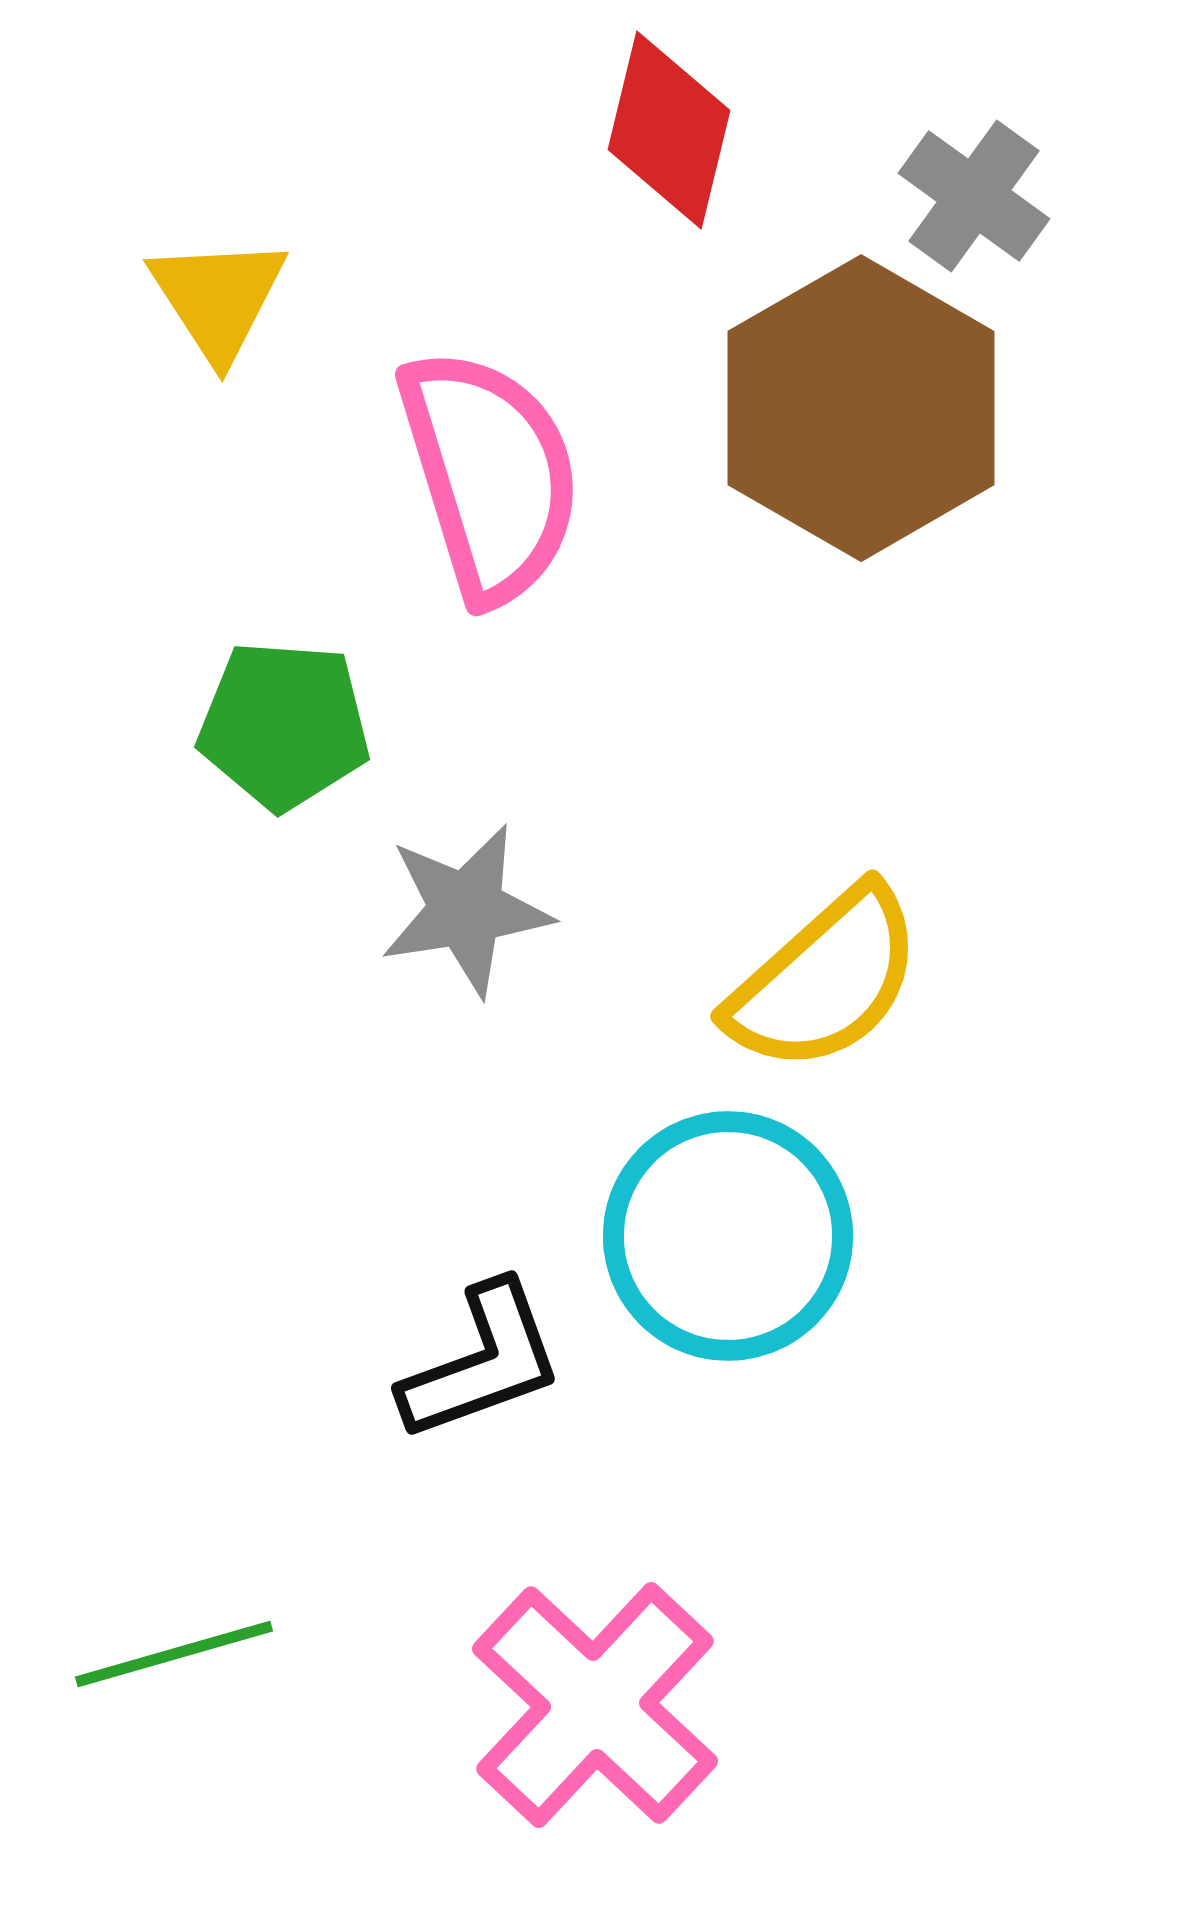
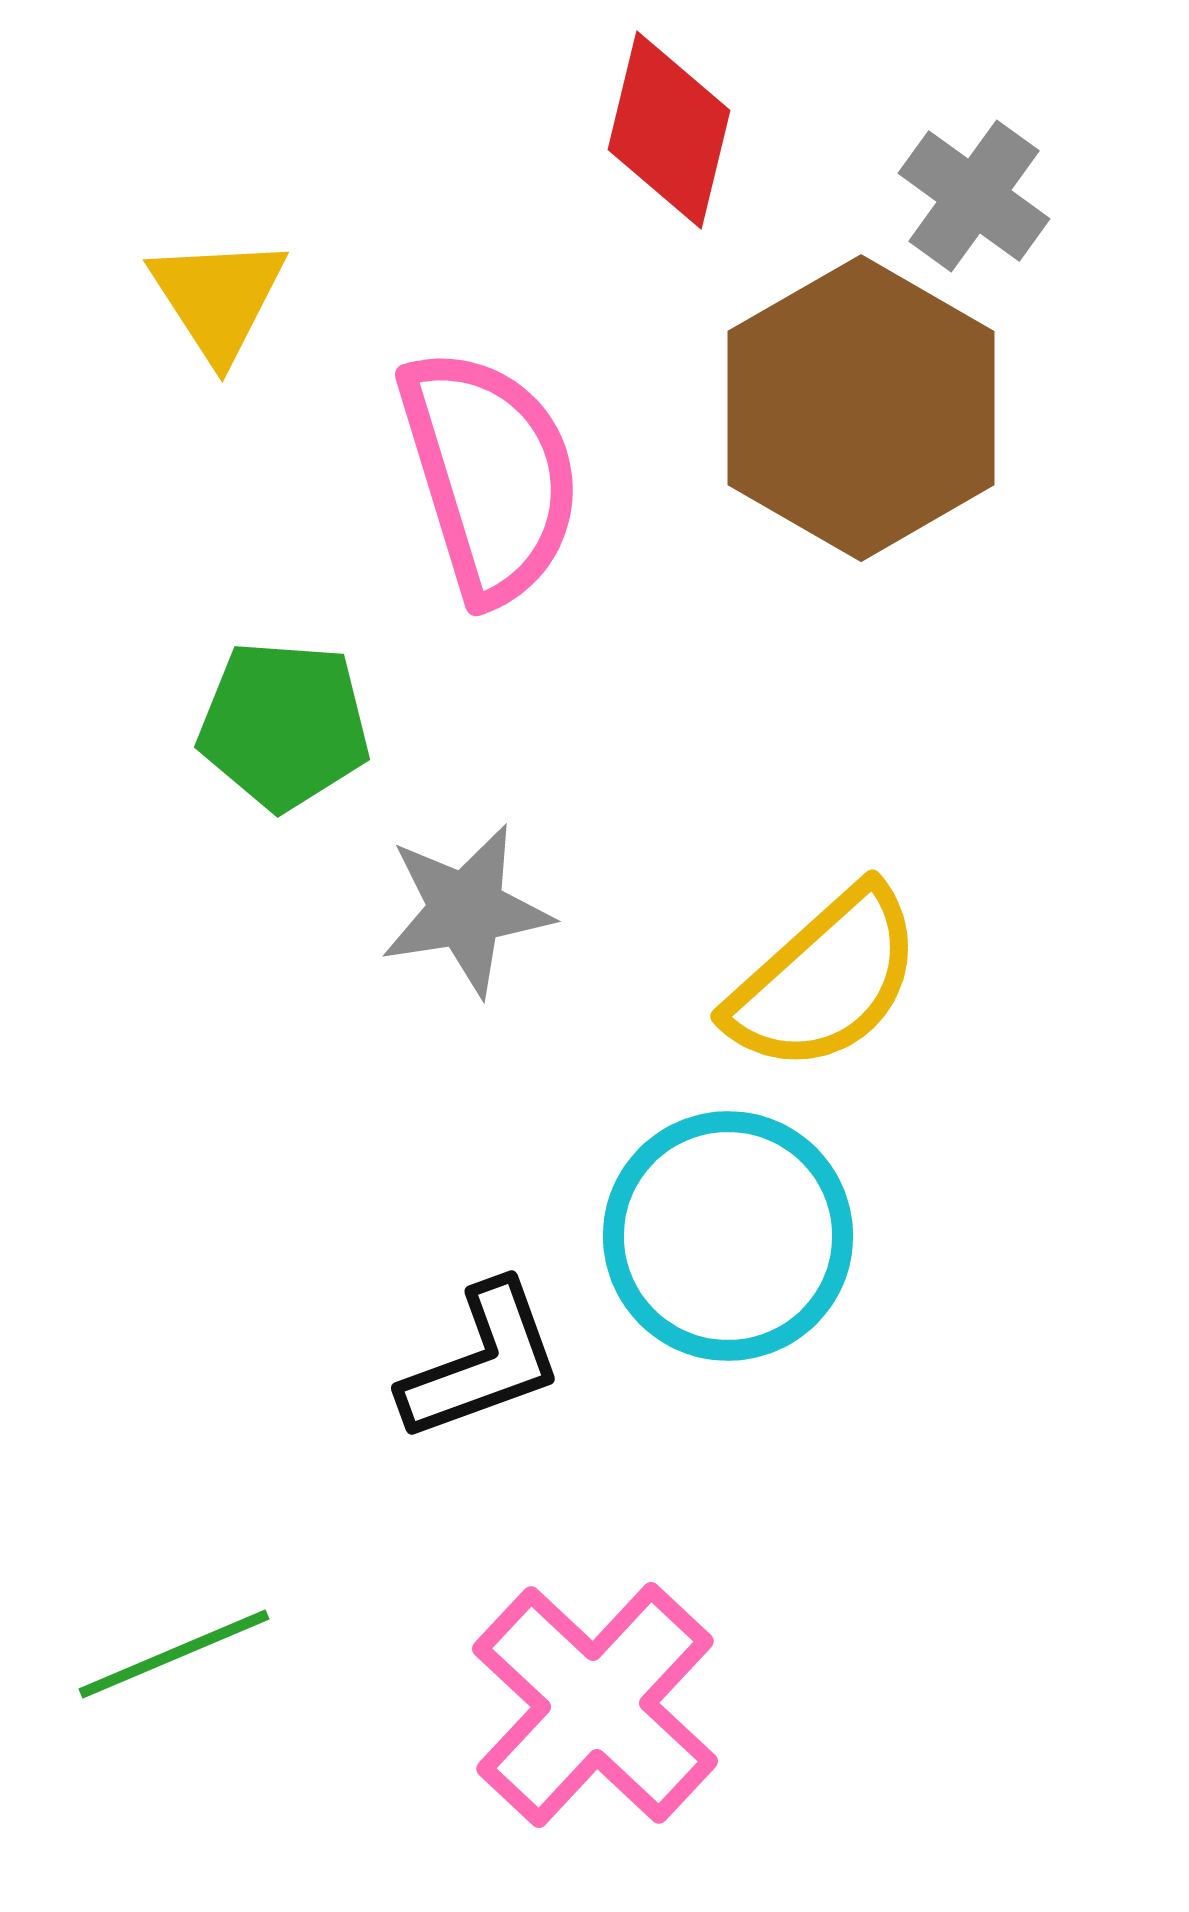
green line: rotated 7 degrees counterclockwise
